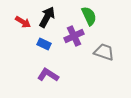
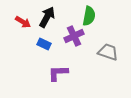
green semicircle: rotated 36 degrees clockwise
gray trapezoid: moved 4 px right
purple L-shape: moved 10 px right, 2 px up; rotated 35 degrees counterclockwise
